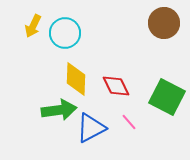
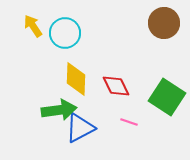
yellow arrow: rotated 120 degrees clockwise
green square: rotated 6 degrees clockwise
pink line: rotated 30 degrees counterclockwise
blue triangle: moved 11 px left
